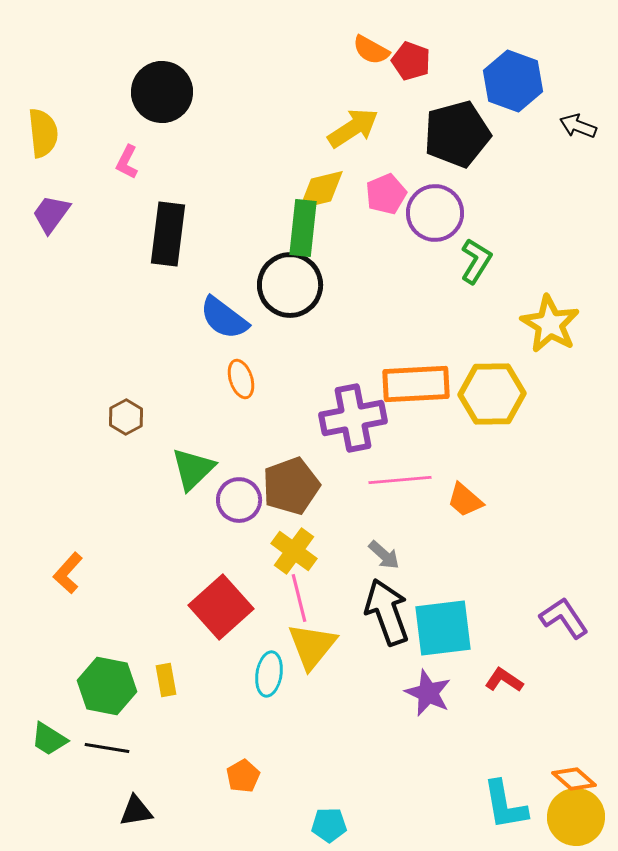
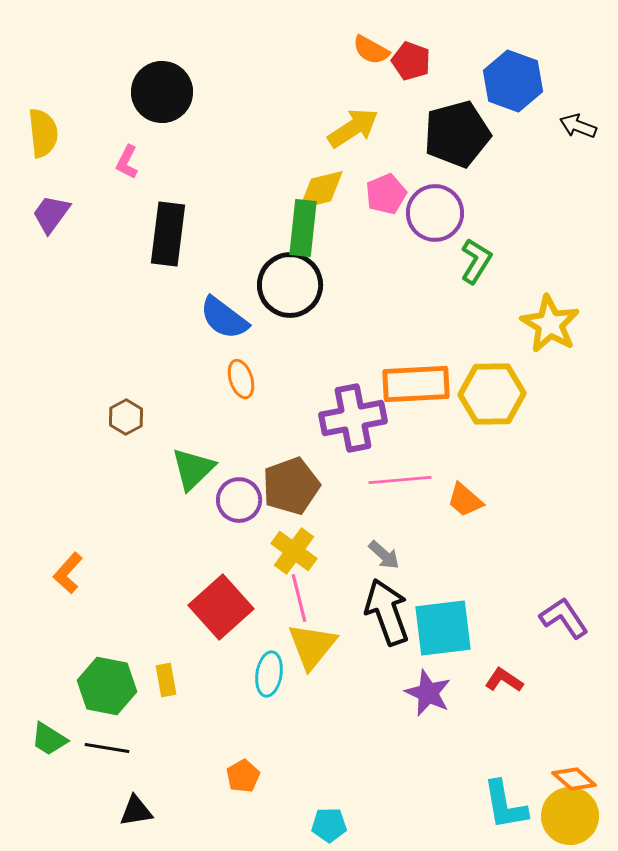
yellow circle at (576, 817): moved 6 px left, 1 px up
